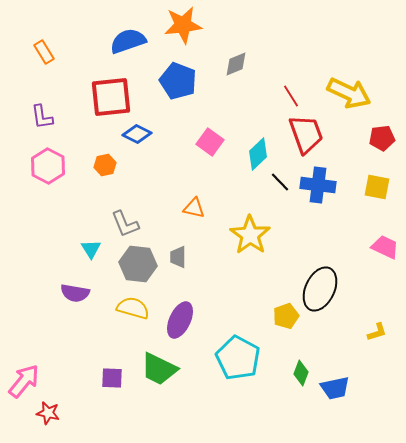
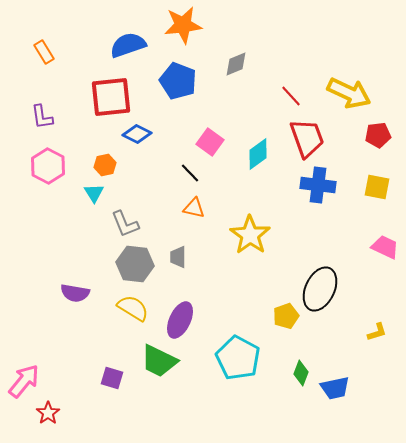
blue semicircle: moved 4 px down
red line: rotated 10 degrees counterclockwise
red trapezoid: moved 1 px right, 4 px down
red pentagon: moved 4 px left, 3 px up
cyan diamond: rotated 8 degrees clockwise
black line: moved 90 px left, 9 px up
cyan triangle: moved 3 px right, 56 px up
gray hexagon: moved 3 px left
yellow semicircle: rotated 16 degrees clockwise
green trapezoid: moved 8 px up
purple square: rotated 15 degrees clockwise
red star: rotated 25 degrees clockwise
